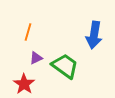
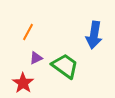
orange line: rotated 12 degrees clockwise
red star: moved 1 px left, 1 px up
